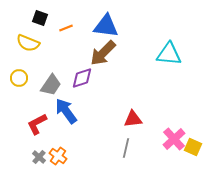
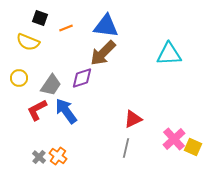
yellow semicircle: moved 1 px up
cyan triangle: rotated 8 degrees counterclockwise
red triangle: rotated 18 degrees counterclockwise
red L-shape: moved 14 px up
